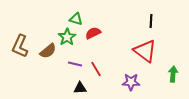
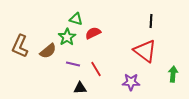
purple line: moved 2 px left
